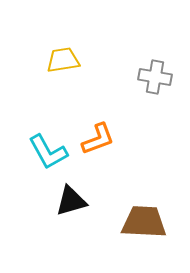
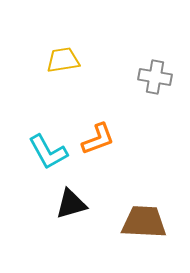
black triangle: moved 3 px down
